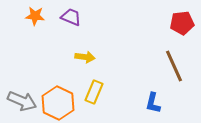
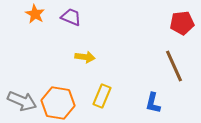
orange star: moved 2 px up; rotated 24 degrees clockwise
yellow rectangle: moved 8 px right, 4 px down
orange hexagon: rotated 16 degrees counterclockwise
